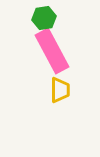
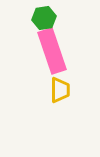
pink rectangle: rotated 9 degrees clockwise
